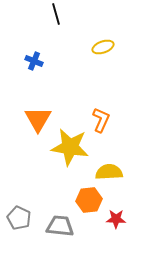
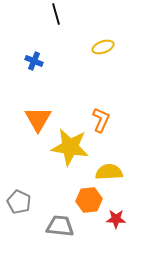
gray pentagon: moved 16 px up
